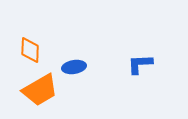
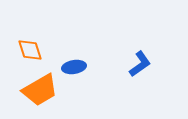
orange diamond: rotated 20 degrees counterclockwise
blue L-shape: rotated 148 degrees clockwise
